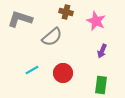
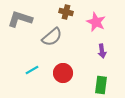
pink star: moved 1 px down
purple arrow: rotated 32 degrees counterclockwise
